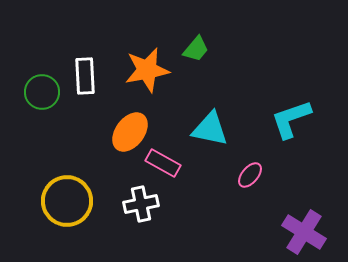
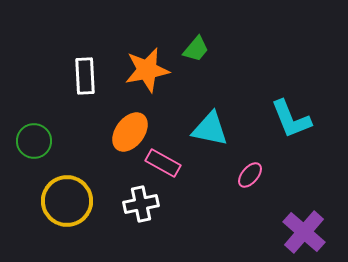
green circle: moved 8 px left, 49 px down
cyan L-shape: rotated 93 degrees counterclockwise
purple cross: rotated 9 degrees clockwise
